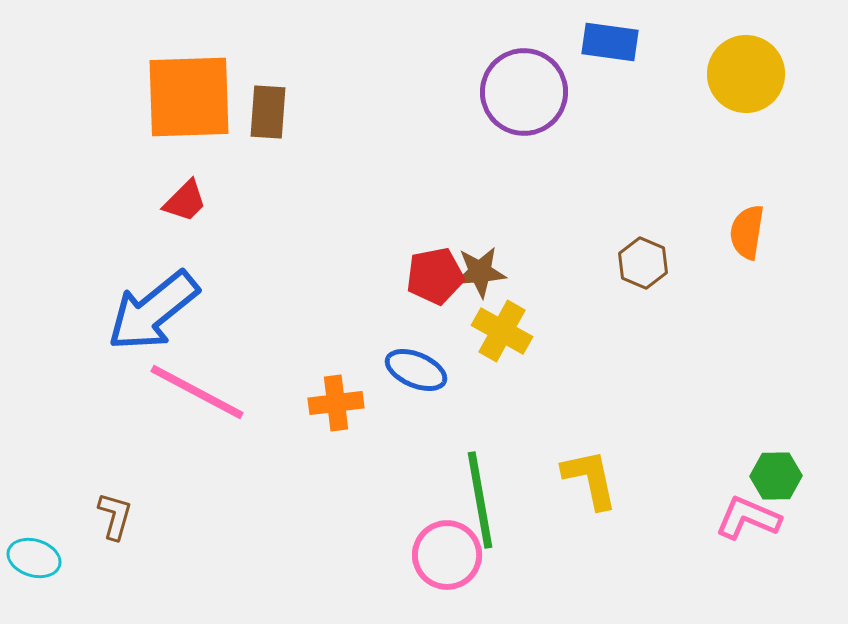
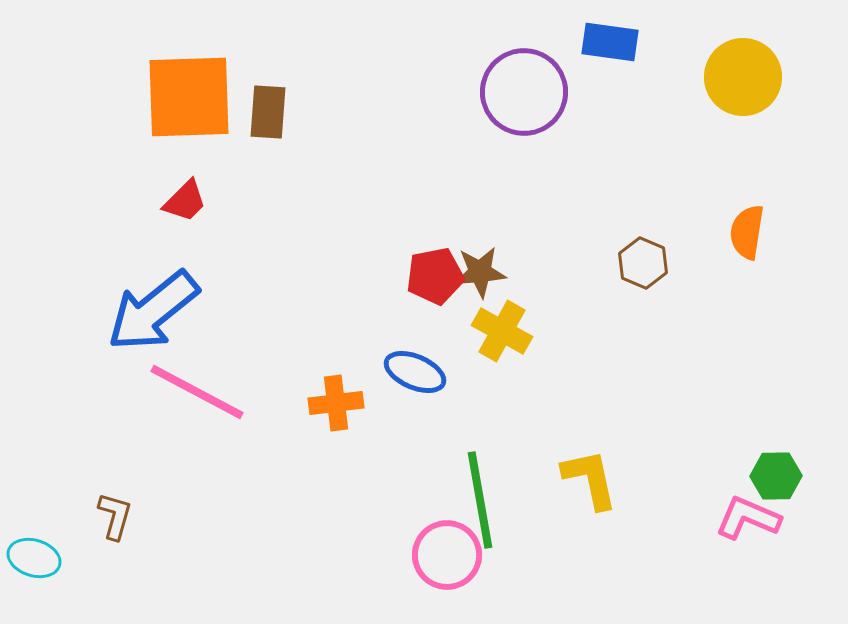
yellow circle: moved 3 px left, 3 px down
blue ellipse: moved 1 px left, 2 px down
